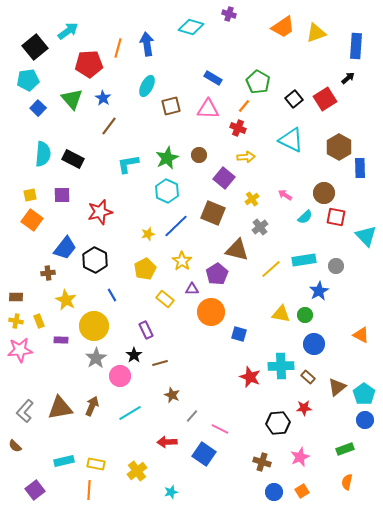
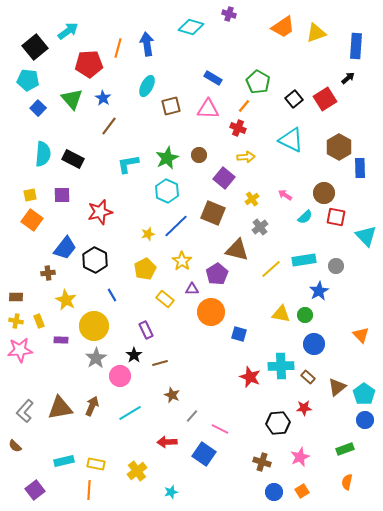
cyan pentagon at (28, 80): rotated 15 degrees clockwise
orange triangle at (361, 335): rotated 18 degrees clockwise
